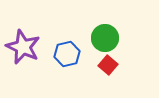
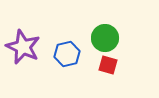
red square: rotated 24 degrees counterclockwise
